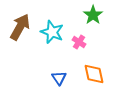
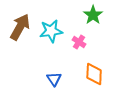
cyan star: moved 1 px left, 1 px up; rotated 30 degrees counterclockwise
orange diamond: rotated 15 degrees clockwise
blue triangle: moved 5 px left, 1 px down
